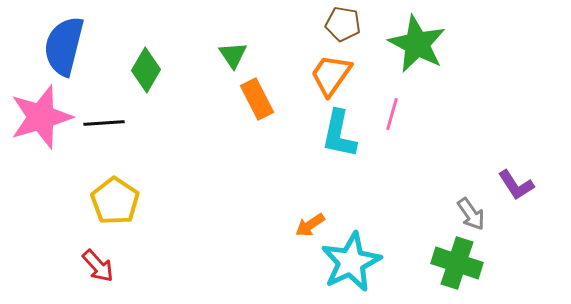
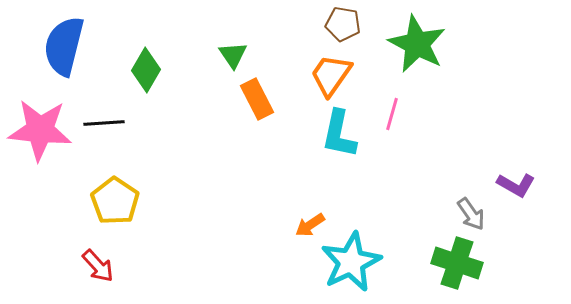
pink star: moved 1 px left, 13 px down; rotated 22 degrees clockwise
purple L-shape: rotated 27 degrees counterclockwise
